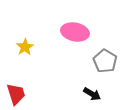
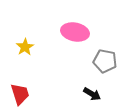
gray pentagon: rotated 20 degrees counterclockwise
red trapezoid: moved 4 px right
